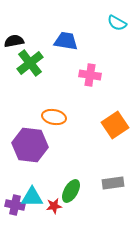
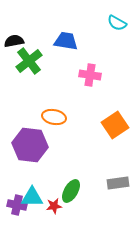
green cross: moved 1 px left, 2 px up
gray rectangle: moved 5 px right
purple cross: moved 2 px right
